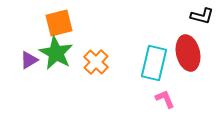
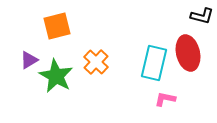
orange square: moved 2 px left, 3 px down
green star: moved 23 px down
pink L-shape: rotated 55 degrees counterclockwise
